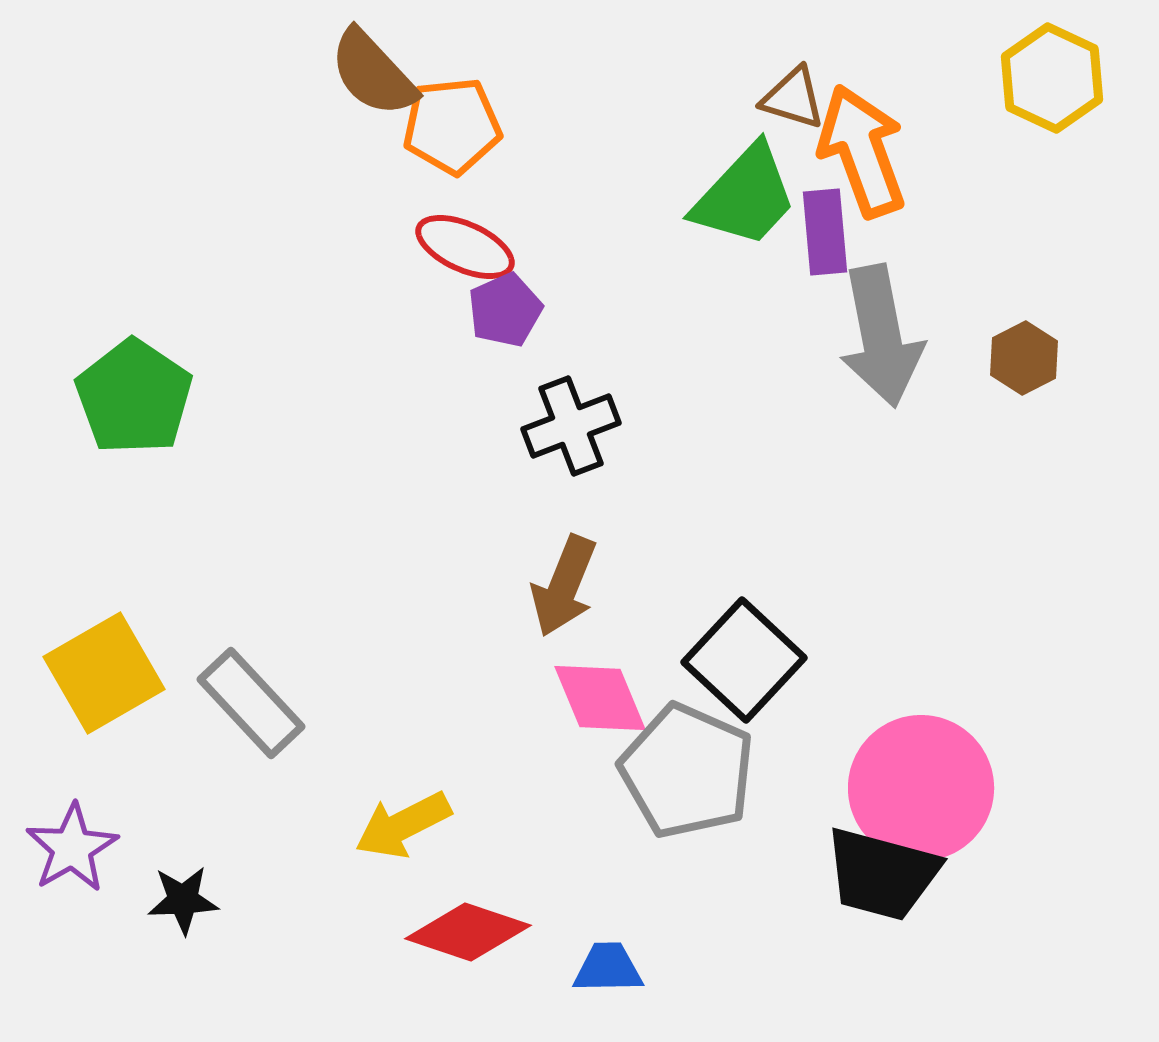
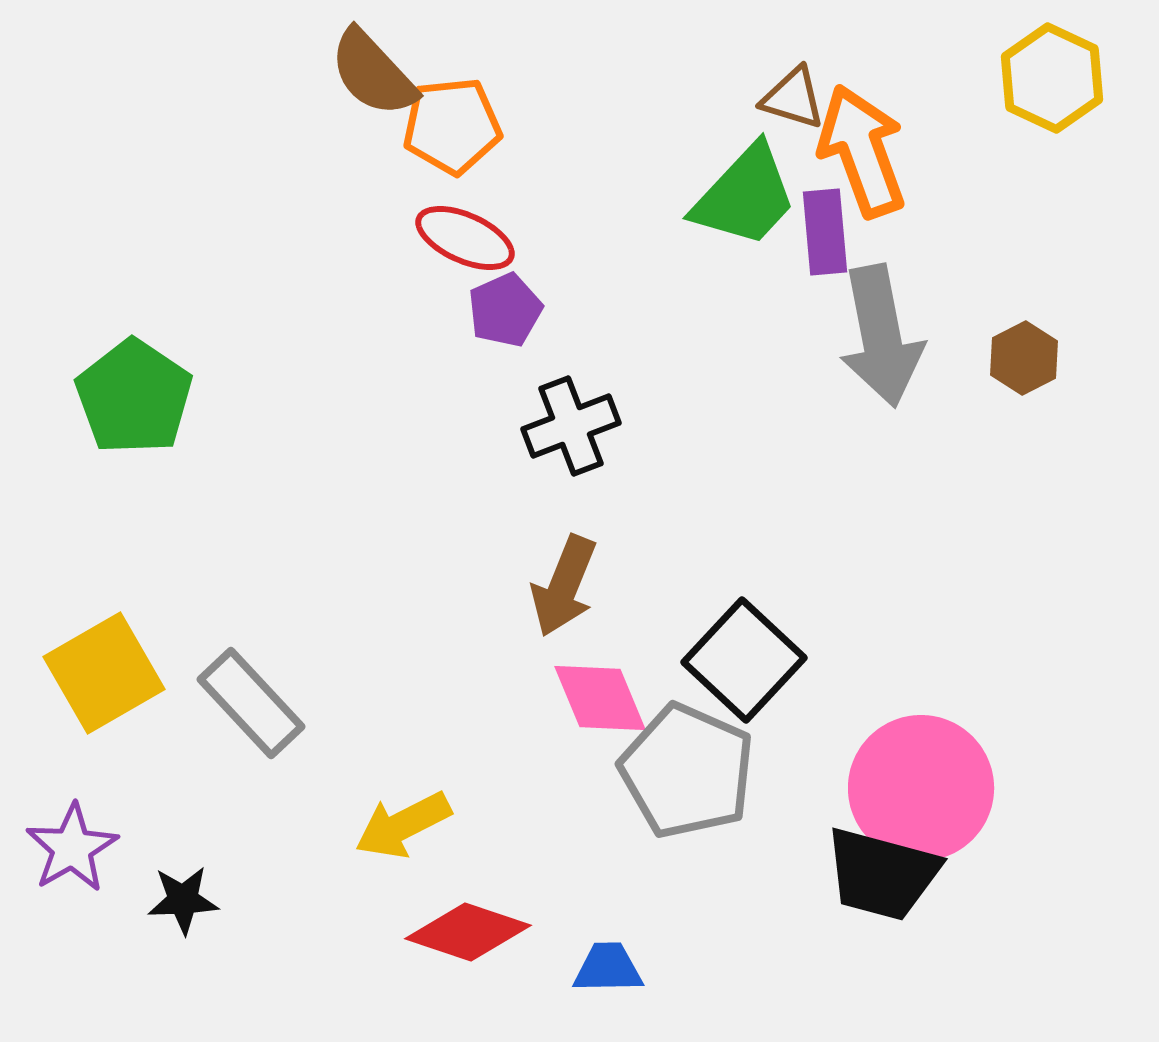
red ellipse: moved 9 px up
